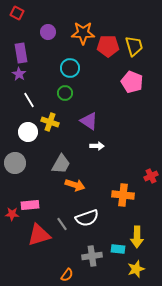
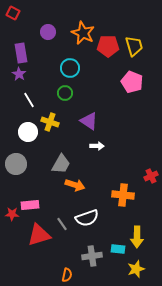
red square: moved 4 px left
orange star: rotated 25 degrees clockwise
gray circle: moved 1 px right, 1 px down
orange semicircle: rotated 24 degrees counterclockwise
